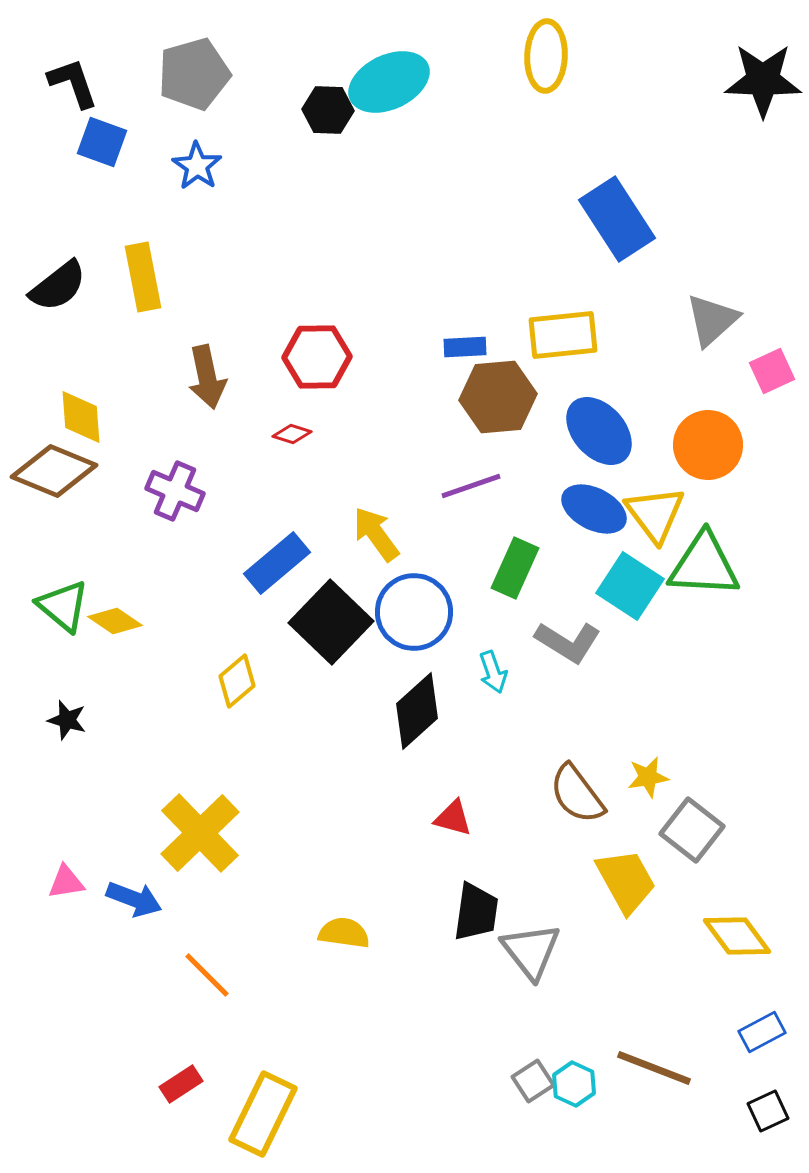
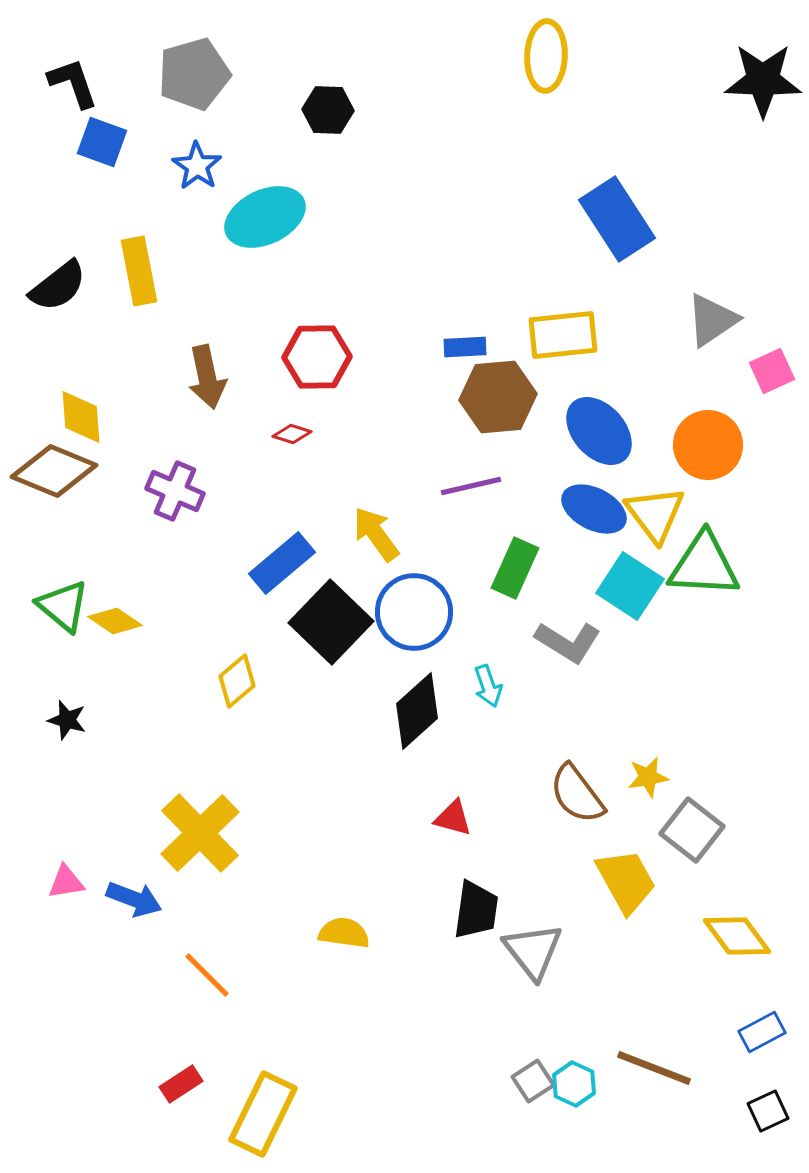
cyan ellipse at (389, 82): moved 124 px left, 135 px down
yellow rectangle at (143, 277): moved 4 px left, 6 px up
gray triangle at (712, 320): rotated 8 degrees clockwise
purple line at (471, 486): rotated 6 degrees clockwise
blue rectangle at (277, 563): moved 5 px right
cyan arrow at (493, 672): moved 5 px left, 14 px down
black trapezoid at (476, 912): moved 2 px up
gray triangle at (531, 951): moved 2 px right
